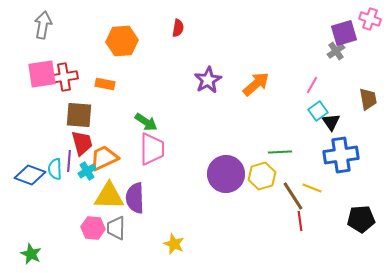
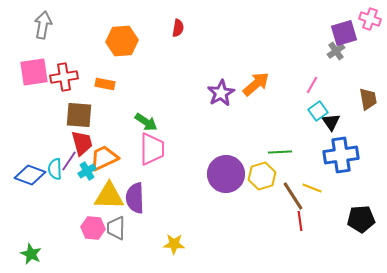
pink square: moved 8 px left, 2 px up
purple star: moved 13 px right, 13 px down
purple line: rotated 30 degrees clockwise
yellow star: rotated 20 degrees counterclockwise
